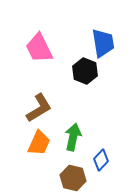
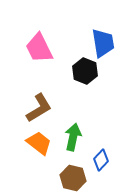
orange trapezoid: rotated 76 degrees counterclockwise
